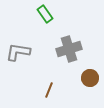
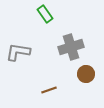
gray cross: moved 2 px right, 2 px up
brown circle: moved 4 px left, 4 px up
brown line: rotated 49 degrees clockwise
